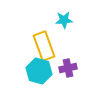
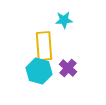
yellow rectangle: rotated 16 degrees clockwise
purple cross: rotated 36 degrees counterclockwise
